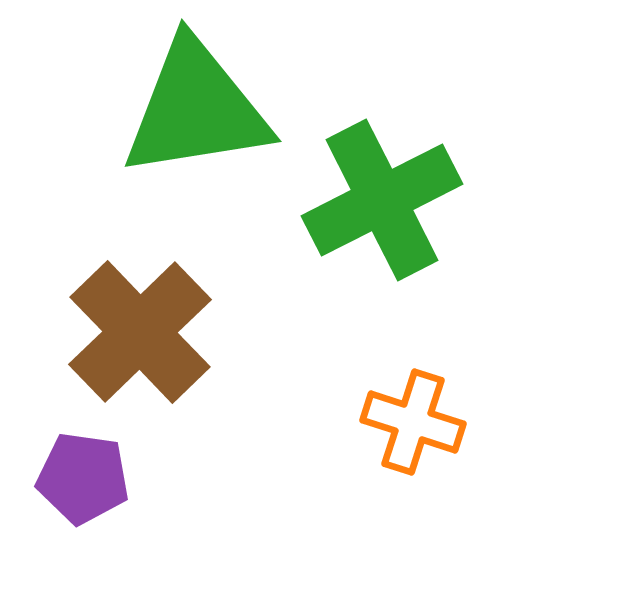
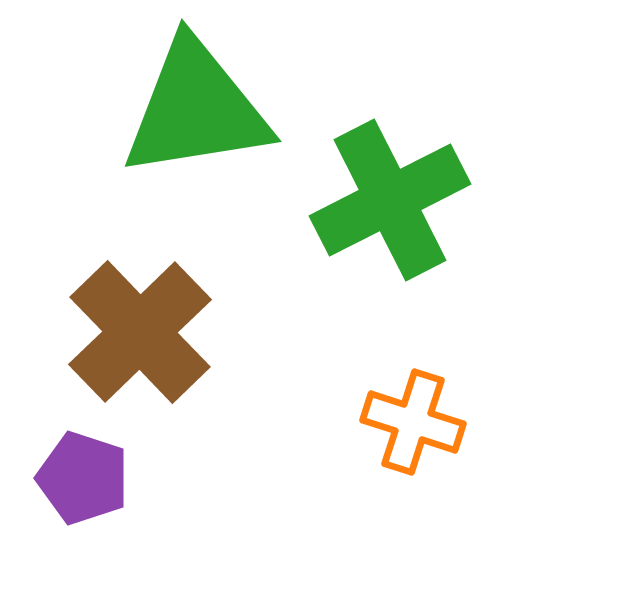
green cross: moved 8 px right
purple pentagon: rotated 10 degrees clockwise
